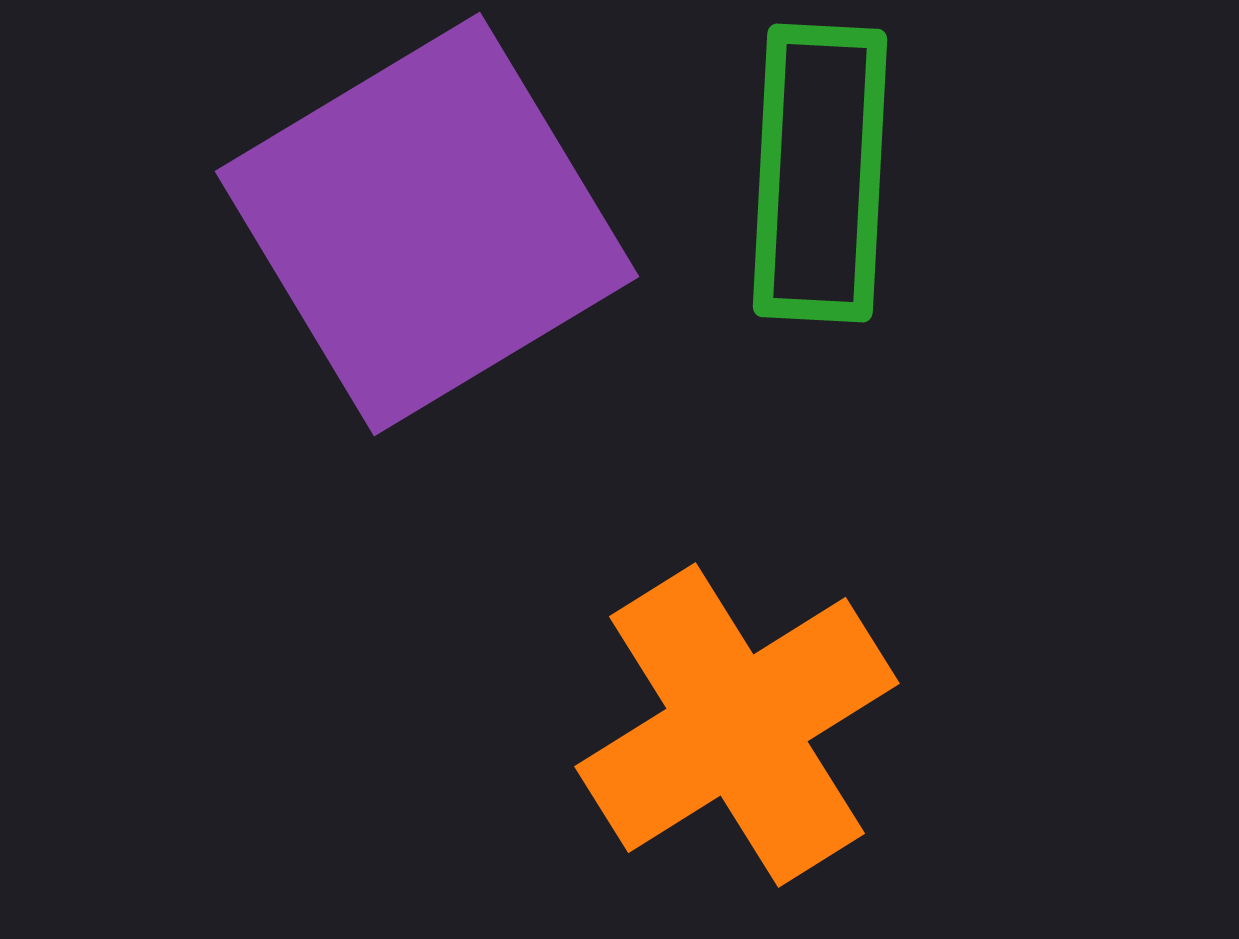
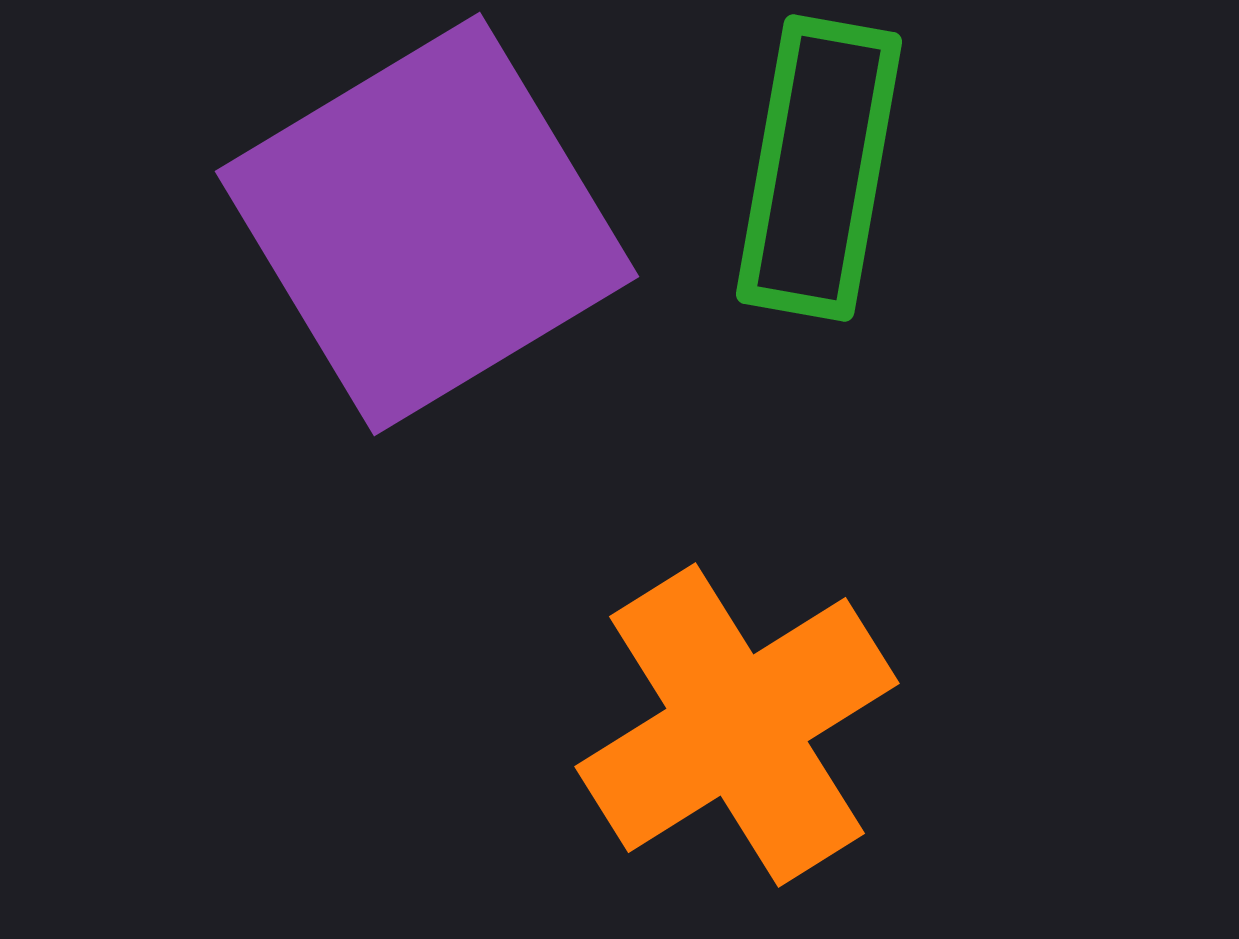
green rectangle: moved 1 px left, 5 px up; rotated 7 degrees clockwise
